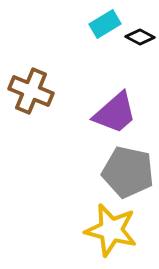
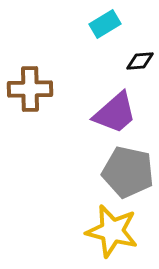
black diamond: moved 24 px down; rotated 32 degrees counterclockwise
brown cross: moved 1 px left, 2 px up; rotated 24 degrees counterclockwise
yellow star: moved 1 px right, 1 px down
